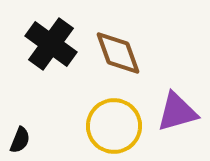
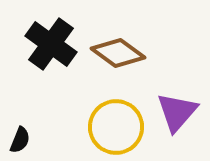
brown diamond: rotated 34 degrees counterclockwise
purple triangle: rotated 33 degrees counterclockwise
yellow circle: moved 2 px right, 1 px down
